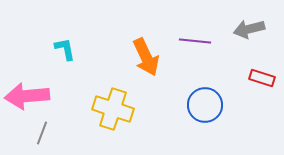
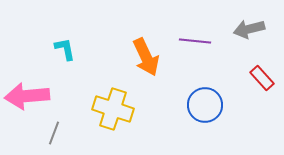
red rectangle: rotated 30 degrees clockwise
gray line: moved 12 px right
